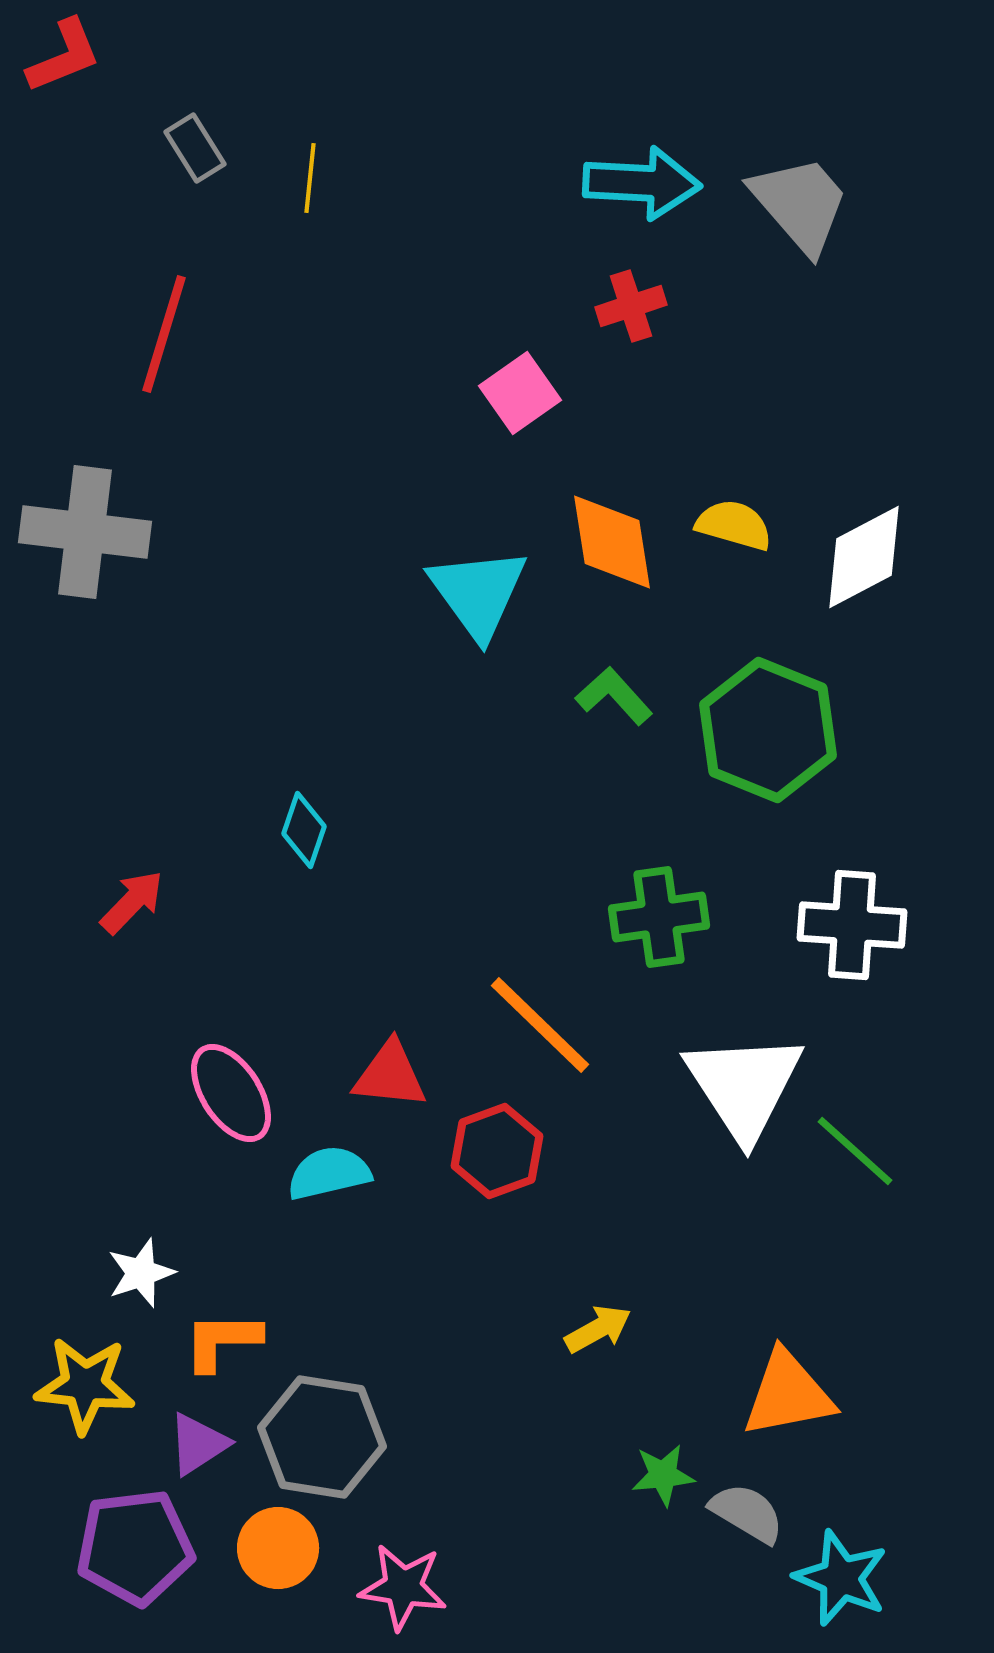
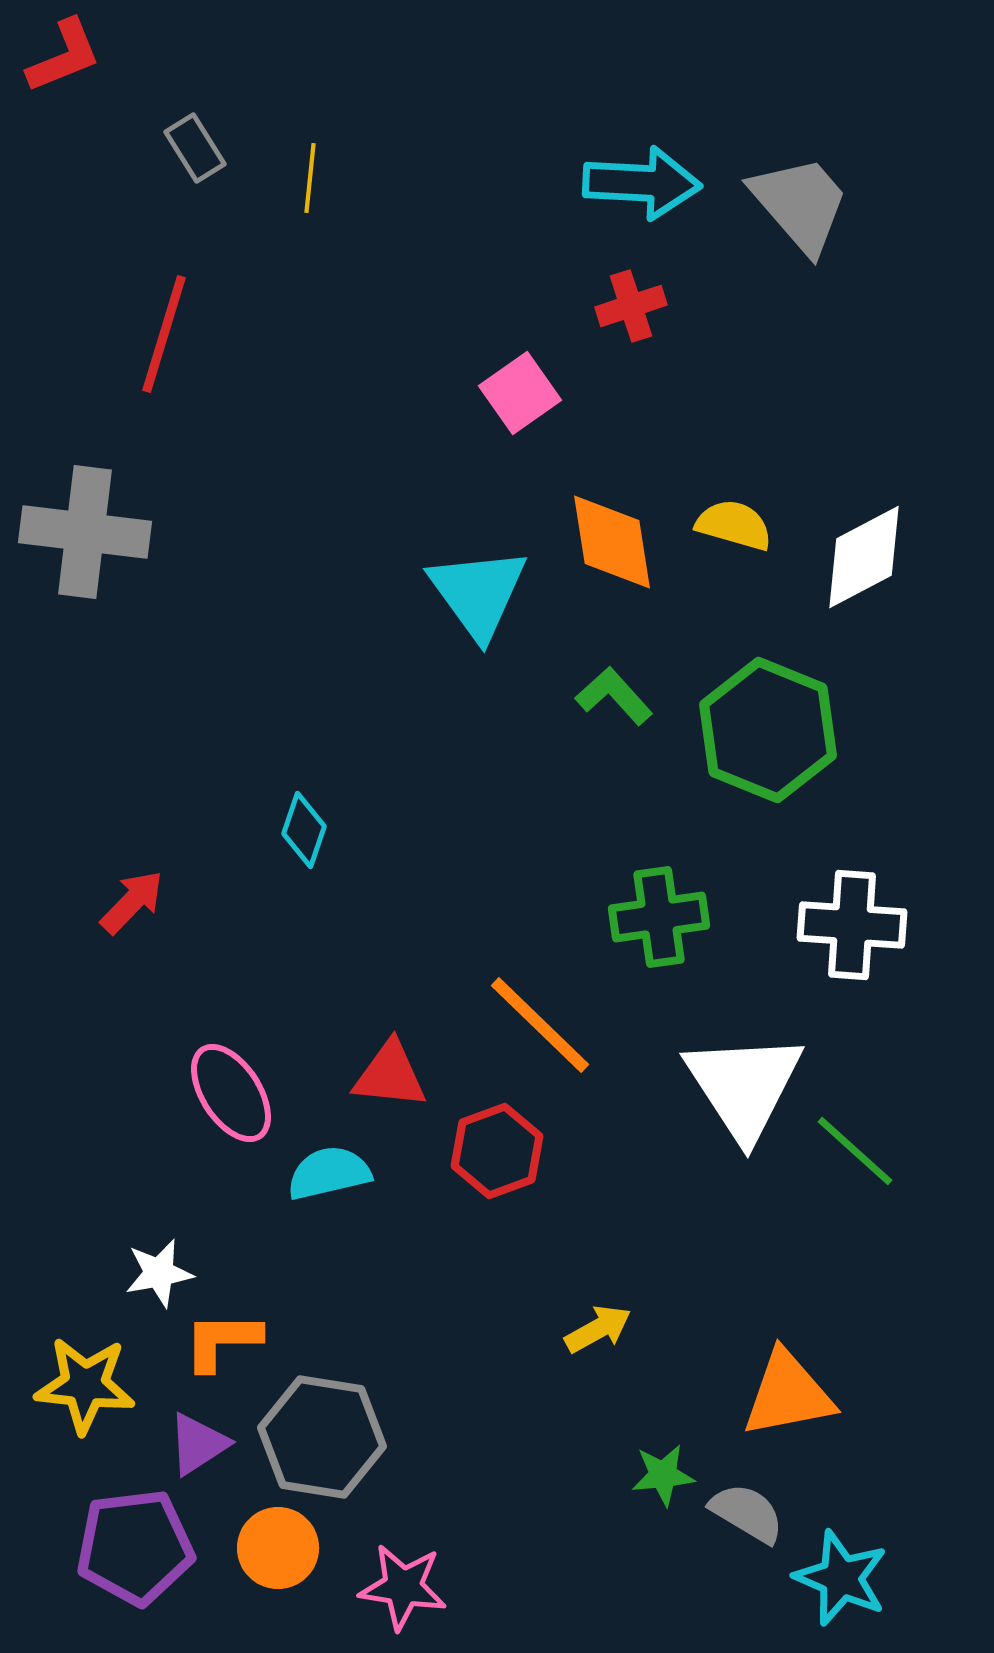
white star: moved 18 px right; rotated 8 degrees clockwise
